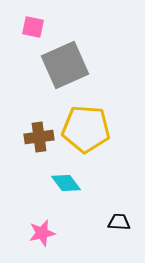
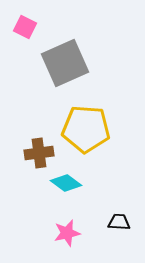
pink square: moved 8 px left; rotated 15 degrees clockwise
gray square: moved 2 px up
brown cross: moved 16 px down
cyan diamond: rotated 16 degrees counterclockwise
pink star: moved 25 px right
